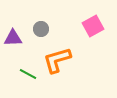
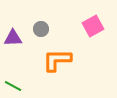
orange L-shape: rotated 16 degrees clockwise
green line: moved 15 px left, 12 px down
